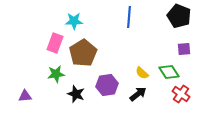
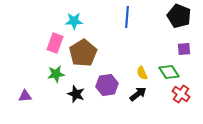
blue line: moved 2 px left
yellow semicircle: rotated 24 degrees clockwise
